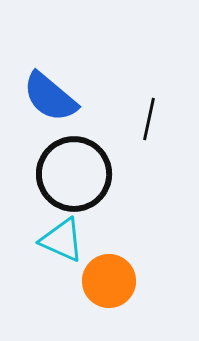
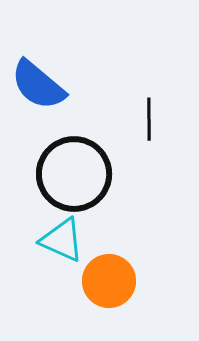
blue semicircle: moved 12 px left, 12 px up
black line: rotated 12 degrees counterclockwise
